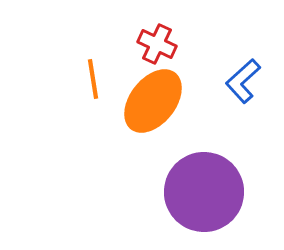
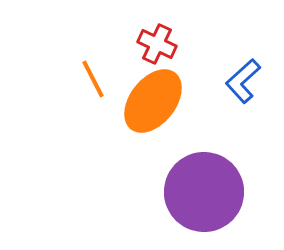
orange line: rotated 18 degrees counterclockwise
